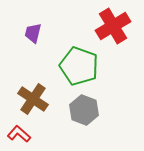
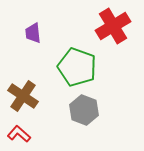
purple trapezoid: rotated 20 degrees counterclockwise
green pentagon: moved 2 px left, 1 px down
brown cross: moved 10 px left, 3 px up
